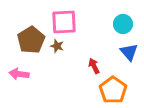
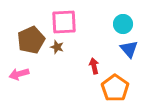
brown pentagon: rotated 8 degrees clockwise
brown star: moved 1 px down
blue triangle: moved 3 px up
red arrow: rotated 14 degrees clockwise
pink arrow: rotated 24 degrees counterclockwise
orange pentagon: moved 2 px right, 2 px up
